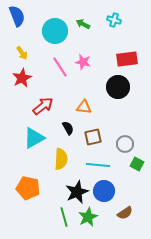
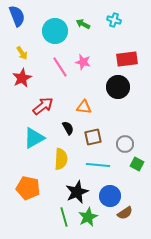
blue circle: moved 6 px right, 5 px down
